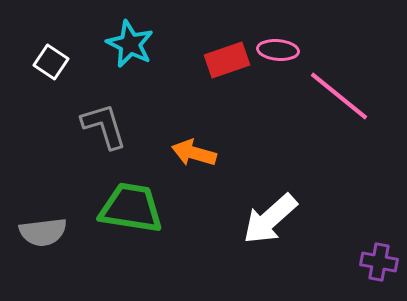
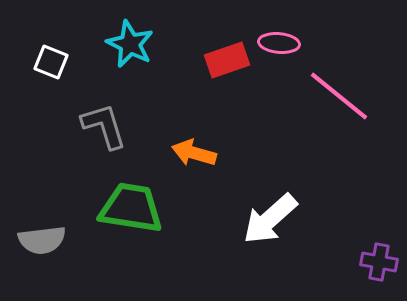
pink ellipse: moved 1 px right, 7 px up
white square: rotated 12 degrees counterclockwise
gray semicircle: moved 1 px left, 8 px down
